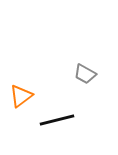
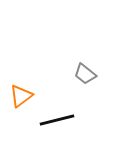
gray trapezoid: rotated 10 degrees clockwise
